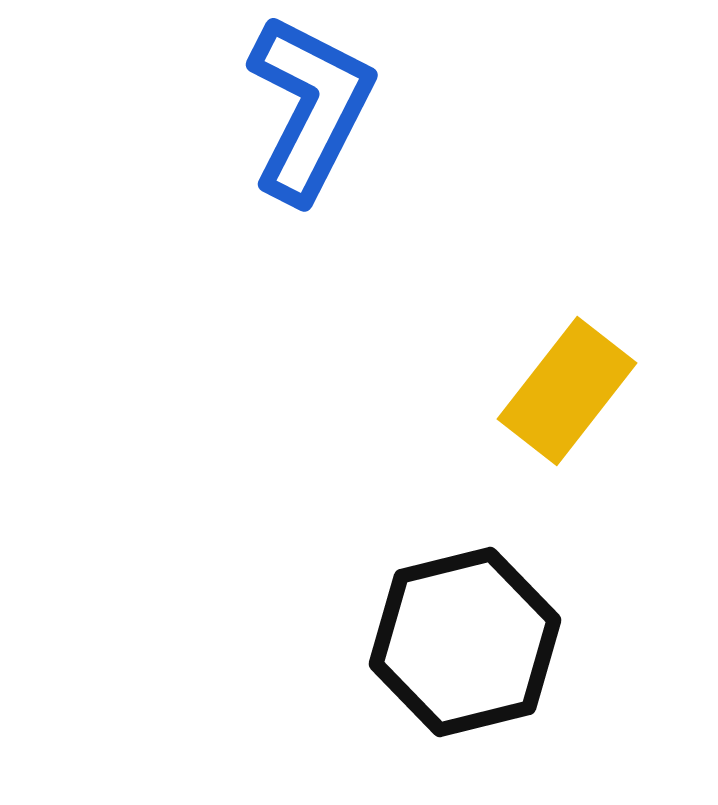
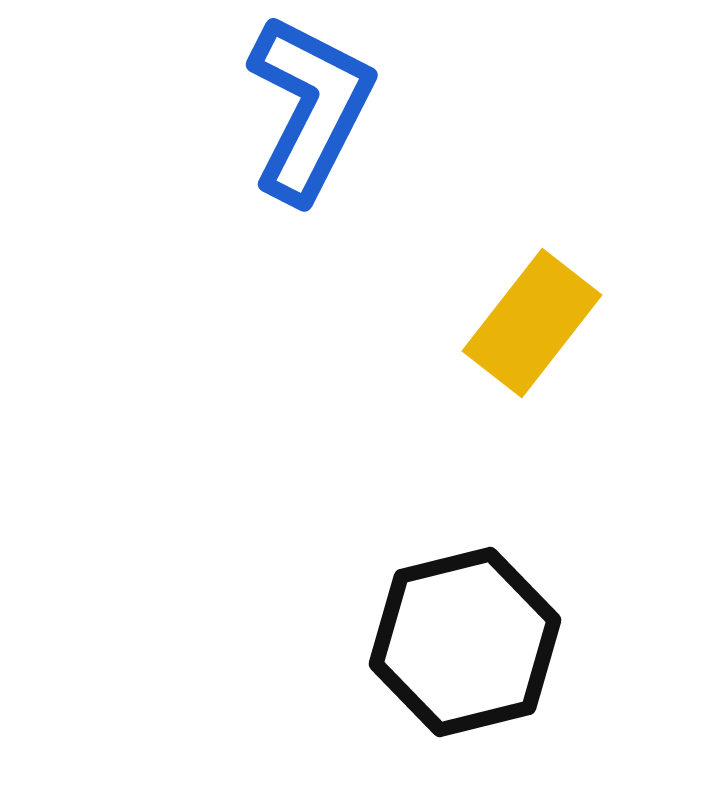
yellow rectangle: moved 35 px left, 68 px up
